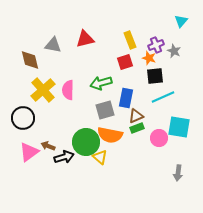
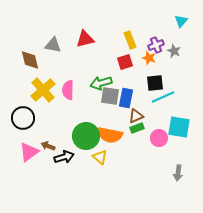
black square: moved 7 px down
gray square: moved 5 px right, 14 px up; rotated 24 degrees clockwise
green circle: moved 6 px up
